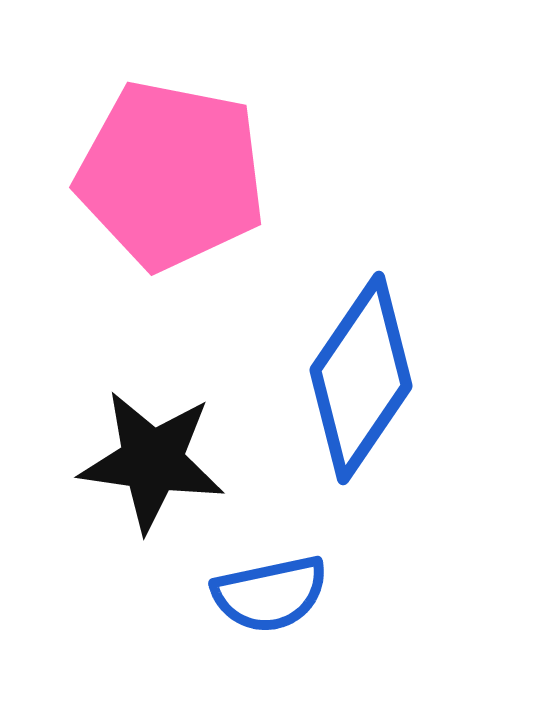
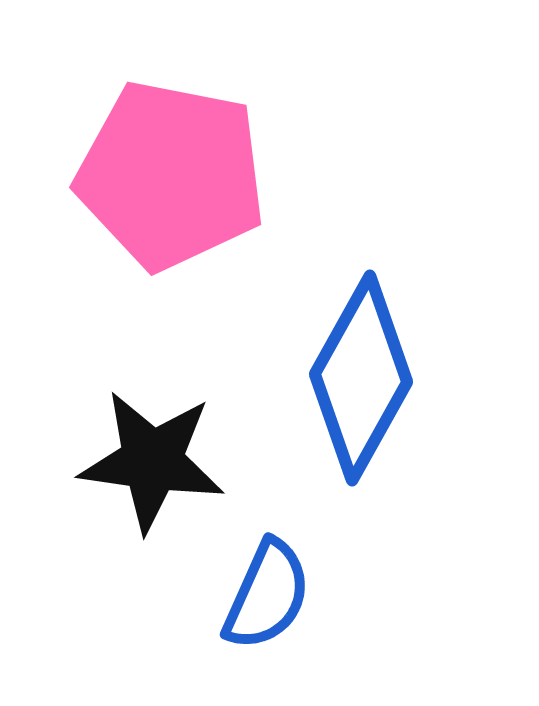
blue diamond: rotated 5 degrees counterclockwise
blue semicircle: moved 3 px left, 1 px down; rotated 54 degrees counterclockwise
